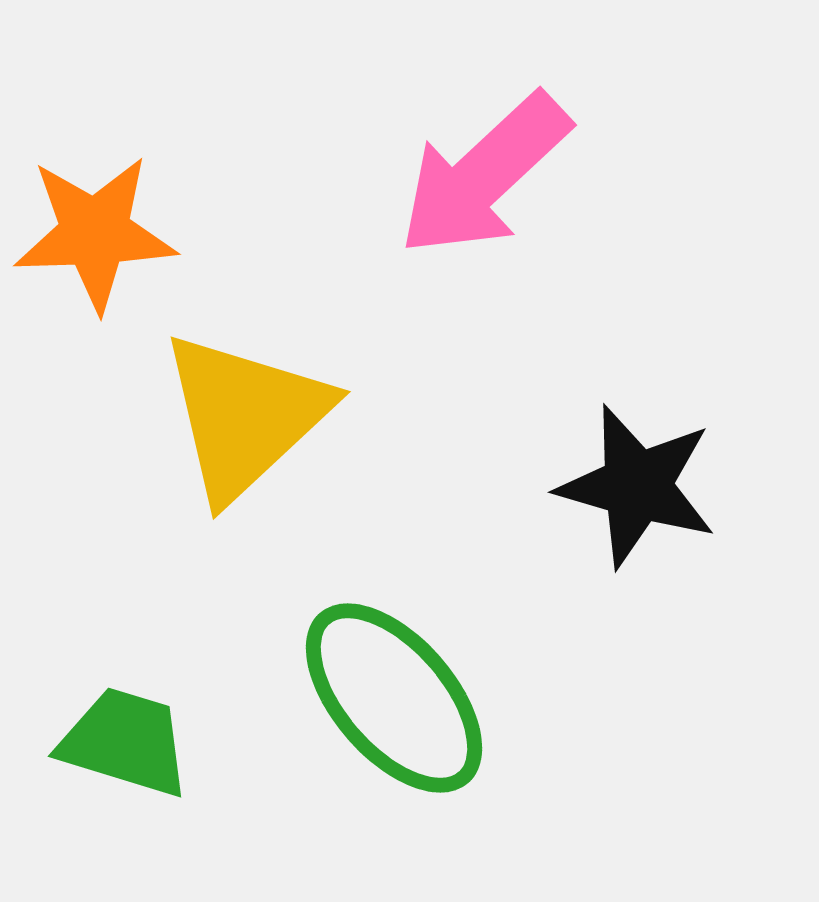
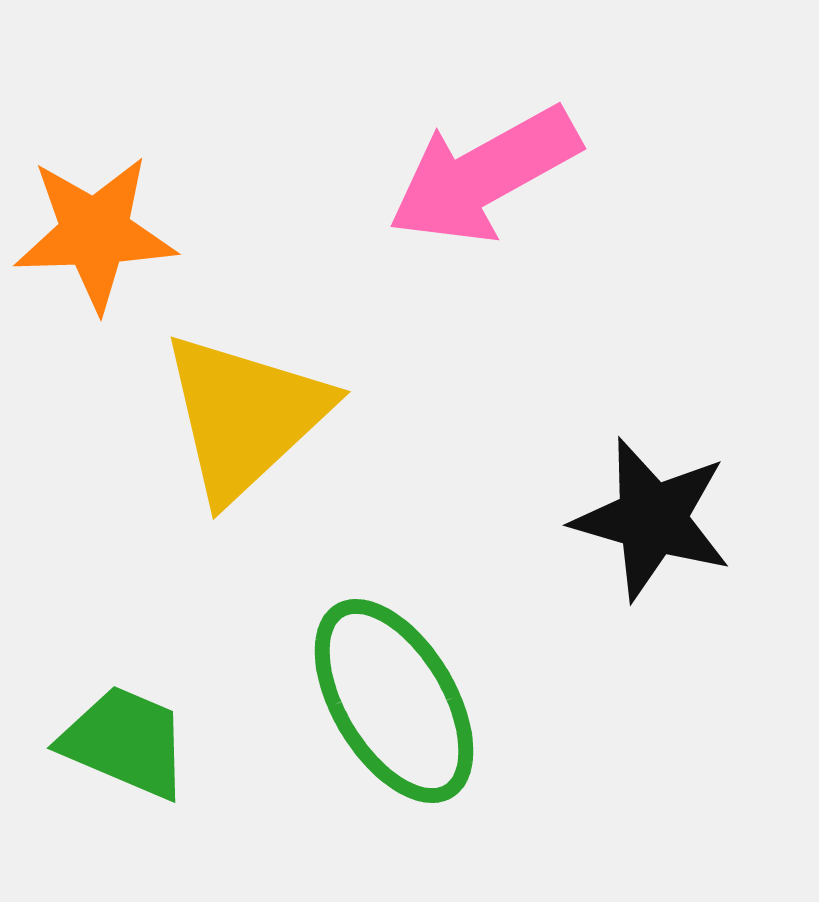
pink arrow: rotated 14 degrees clockwise
black star: moved 15 px right, 33 px down
green ellipse: moved 3 px down; rotated 10 degrees clockwise
green trapezoid: rotated 6 degrees clockwise
